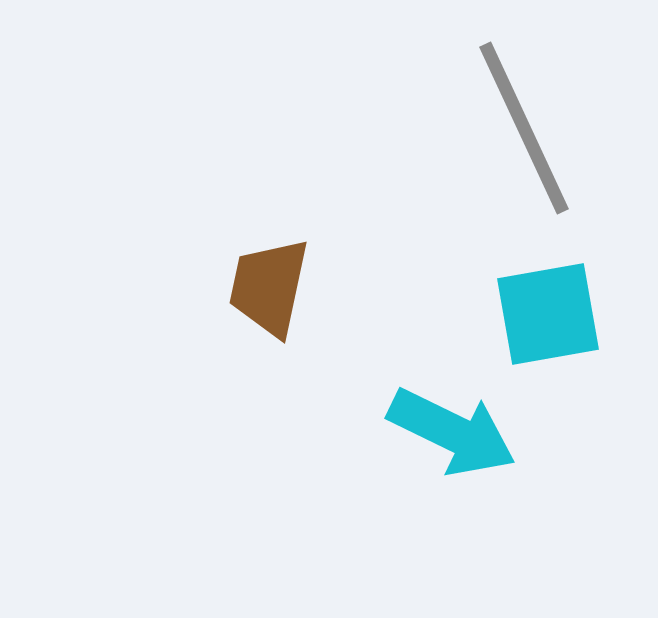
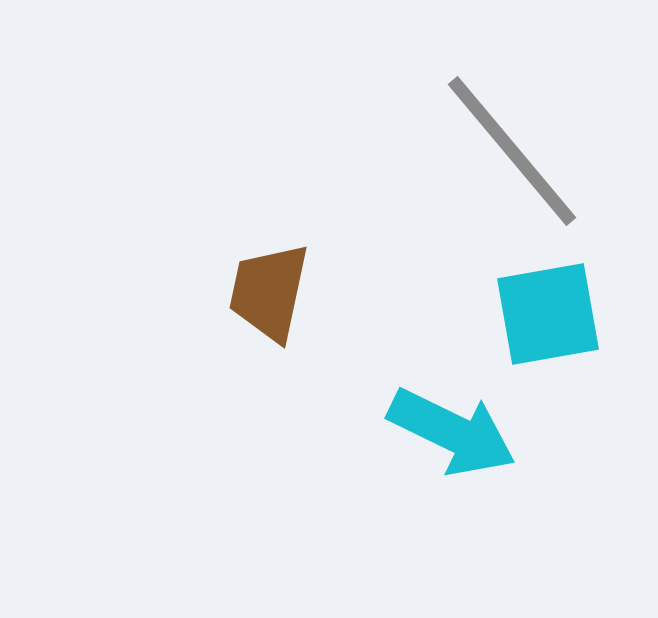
gray line: moved 12 px left, 23 px down; rotated 15 degrees counterclockwise
brown trapezoid: moved 5 px down
